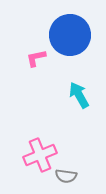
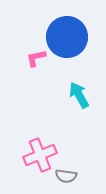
blue circle: moved 3 px left, 2 px down
